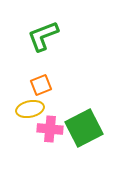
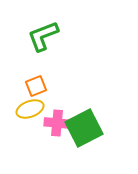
orange square: moved 5 px left, 1 px down
yellow ellipse: rotated 8 degrees counterclockwise
pink cross: moved 7 px right, 6 px up
